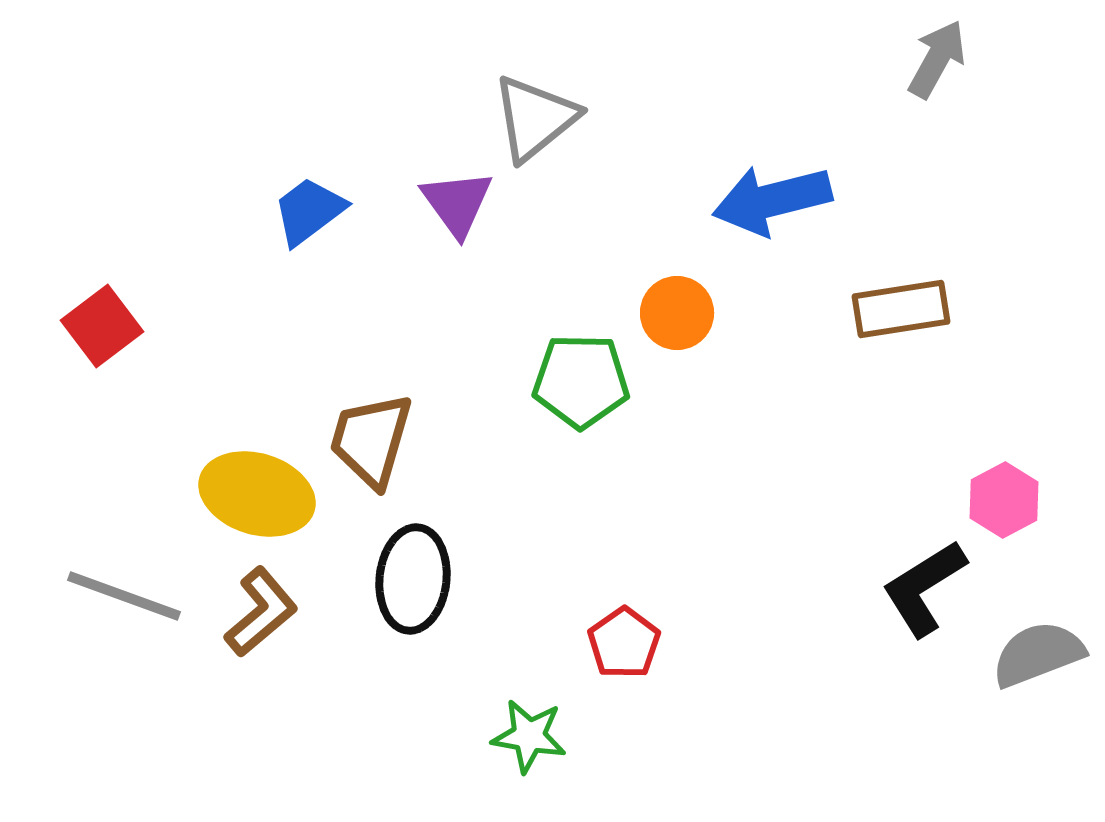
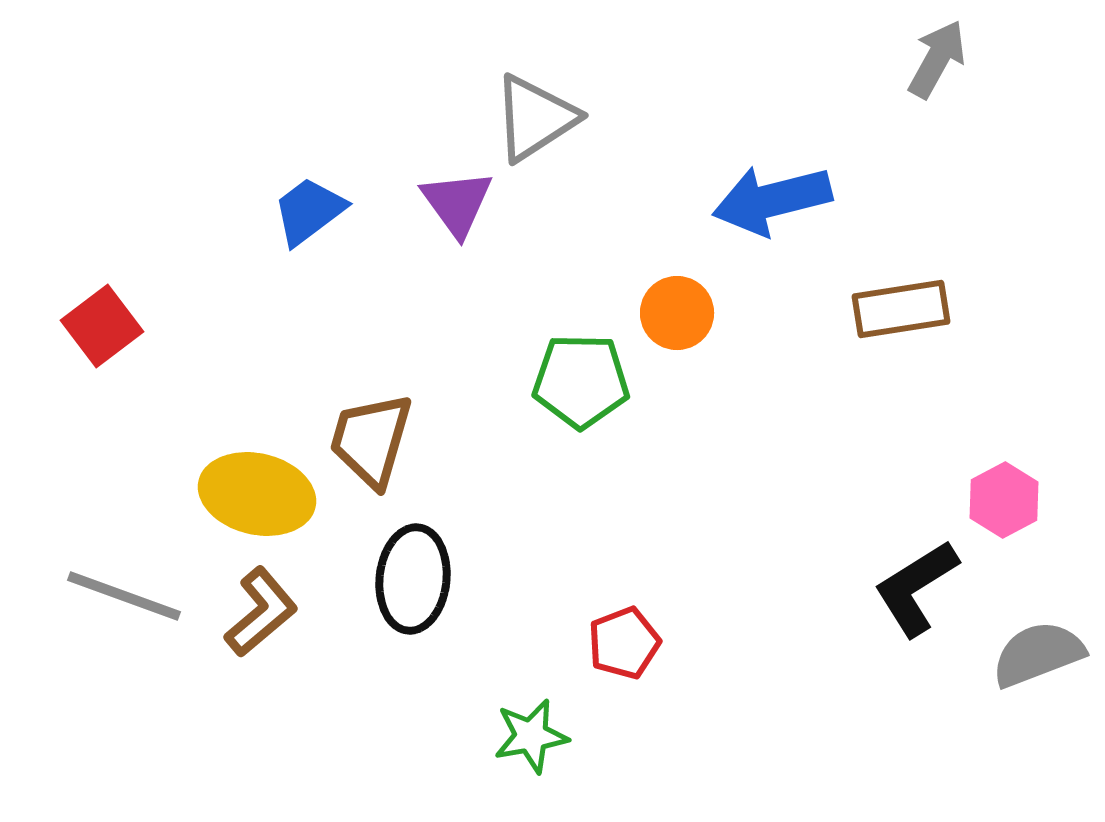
gray triangle: rotated 6 degrees clockwise
yellow ellipse: rotated 4 degrees counterclockwise
black L-shape: moved 8 px left
red pentagon: rotated 14 degrees clockwise
green star: moved 2 px right; rotated 20 degrees counterclockwise
